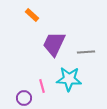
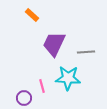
cyan star: moved 1 px left, 1 px up
